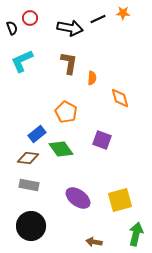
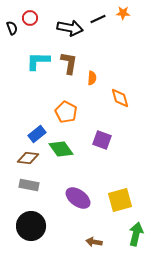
cyan L-shape: moved 16 px right; rotated 25 degrees clockwise
